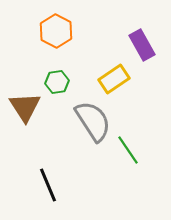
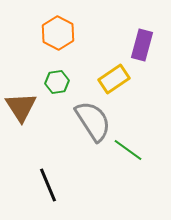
orange hexagon: moved 2 px right, 2 px down
purple rectangle: rotated 44 degrees clockwise
brown triangle: moved 4 px left
green line: rotated 20 degrees counterclockwise
